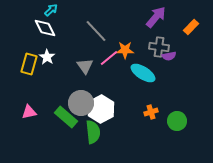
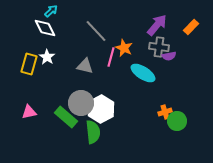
cyan arrow: moved 1 px down
purple arrow: moved 1 px right, 8 px down
orange star: moved 1 px left, 2 px up; rotated 24 degrees clockwise
pink line: moved 2 px right, 1 px up; rotated 36 degrees counterclockwise
gray triangle: rotated 42 degrees counterclockwise
orange cross: moved 14 px right
